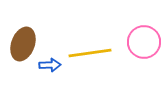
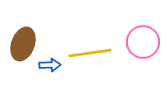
pink circle: moved 1 px left
